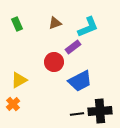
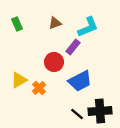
purple rectangle: rotated 14 degrees counterclockwise
orange cross: moved 26 px right, 16 px up
black line: rotated 48 degrees clockwise
